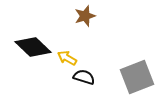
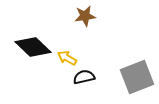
brown star: rotated 10 degrees clockwise
black semicircle: rotated 30 degrees counterclockwise
